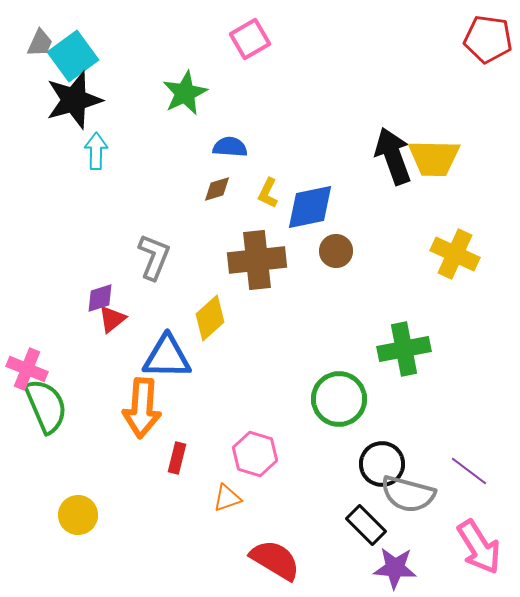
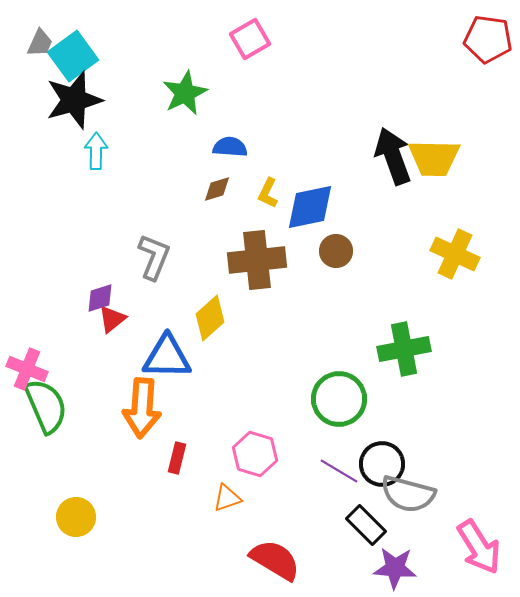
purple line: moved 130 px left; rotated 6 degrees counterclockwise
yellow circle: moved 2 px left, 2 px down
